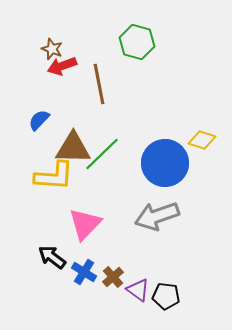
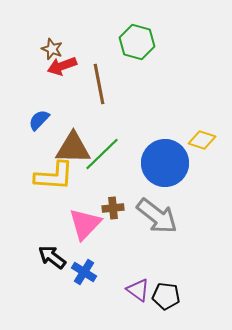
gray arrow: rotated 123 degrees counterclockwise
brown cross: moved 69 px up; rotated 35 degrees clockwise
